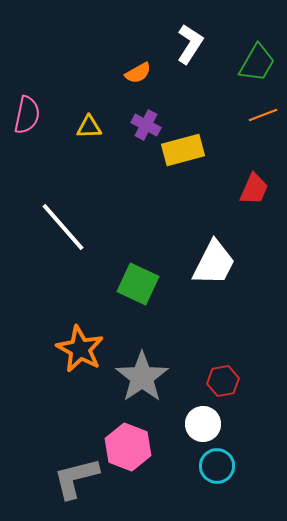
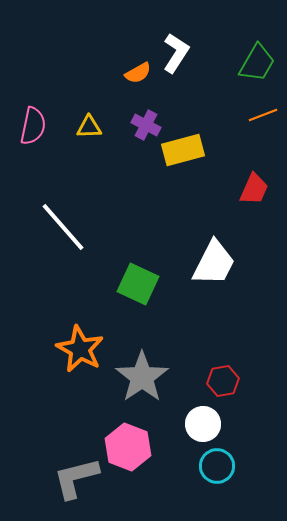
white L-shape: moved 14 px left, 9 px down
pink semicircle: moved 6 px right, 11 px down
